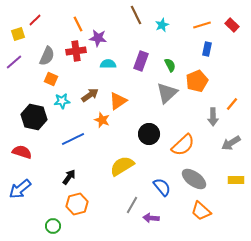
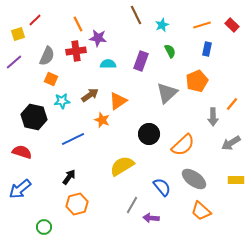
green semicircle at (170, 65): moved 14 px up
green circle at (53, 226): moved 9 px left, 1 px down
